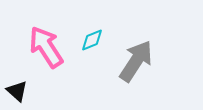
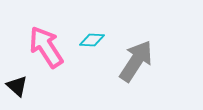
cyan diamond: rotated 25 degrees clockwise
black triangle: moved 5 px up
